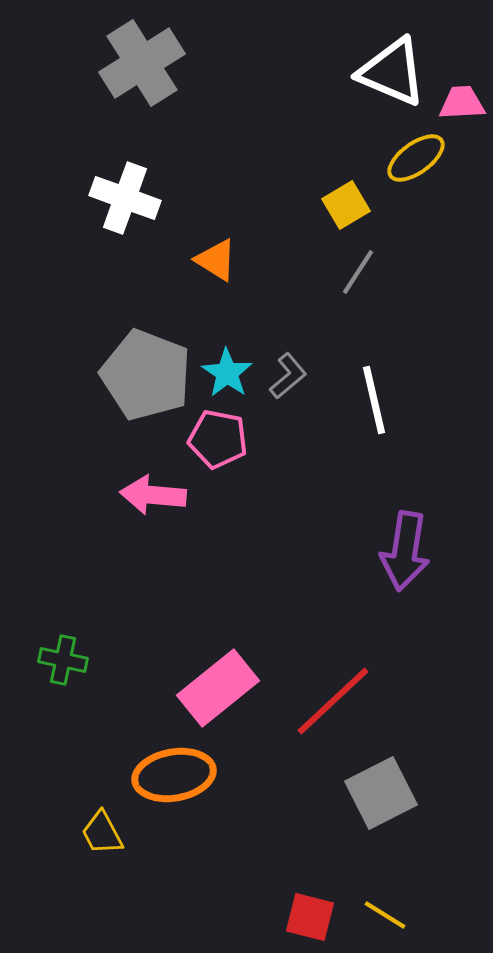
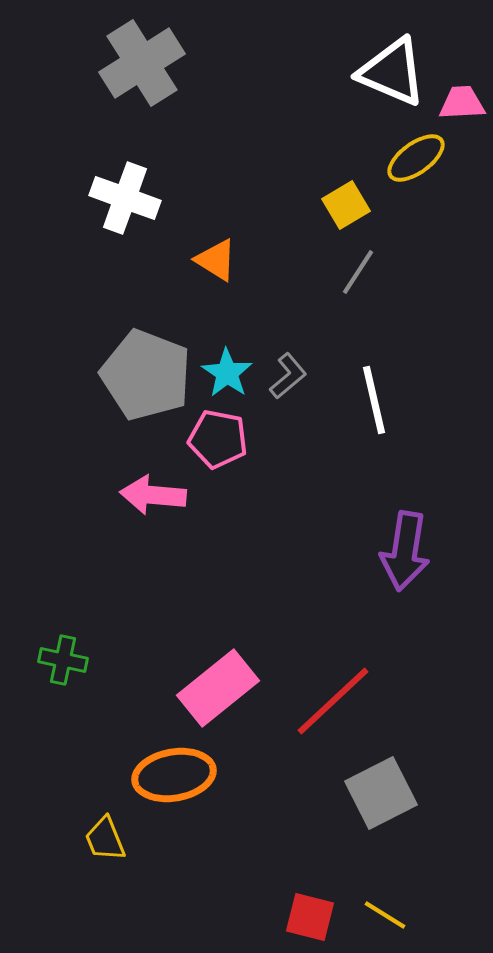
yellow trapezoid: moved 3 px right, 6 px down; rotated 6 degrees clockwise
